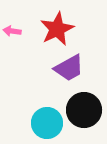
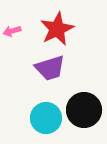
pink arrow: rotated 24 degrees counterclockwise
purple trapezoid: moved 19 px left; rotated 12 degrees clockwise
cyan circle: moved 1 px left, 5 px up
